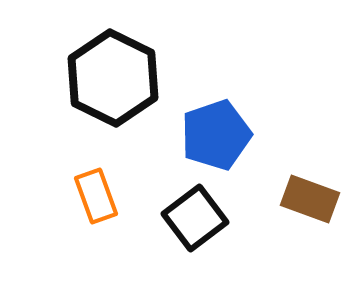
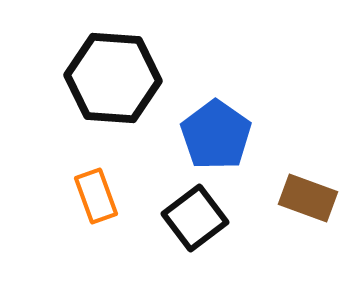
black hexagon: rotated 22 degrees counterclockwise
blue pentagon: rotated 18 degrees counterclockwise
brown rectangle: moved 2 px left, 1 px up
